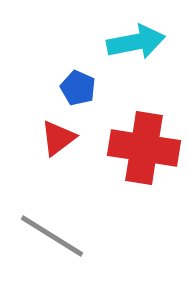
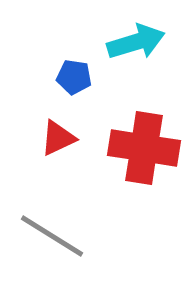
cyan arrow: rotated 6 degrees counterclockwise
blue pentagon: moved 4 px left, 11 px up; rotated 16 degrees counterclockwise
red triangle: rotated 12 degrees clockwise
